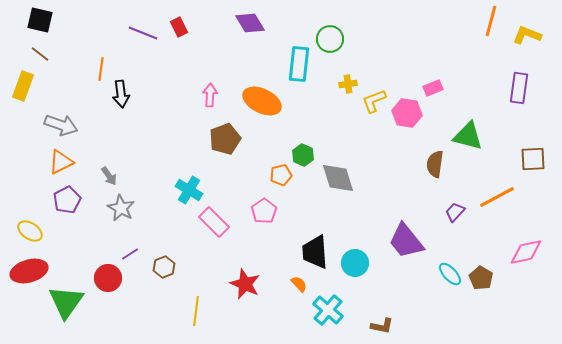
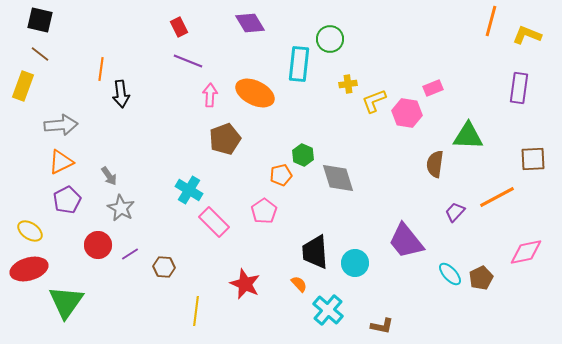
purple line at (143, 33): moved 45 px right, 28 px down
orange ellipse at (262, 101): moved 7 px left, 8 px up
gray arrow at (61, 125): rotated 24 degrees counterclockwise
green triangle at (468, 136): rotated 12 degrees counterclockwise
brown hexagon at (164, 267): rotated 25 degrees clockwise
red ellipse at (29, 271): moved 2 px up
red circle at (108, 278): moved 10 px left, 33 px up
brown pentagon at (481, 278): rotated 15 degrees clockwise
